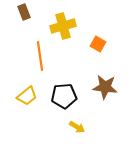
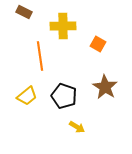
brown rectangle: rotated 42 degrees counterclockwise
yellow cross: rotated 15 degrees clockwise
brown star: rotated 25 degrees clockwise
black pentagon: rotated 25 degrees clockwise
